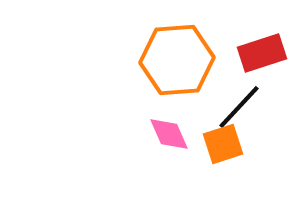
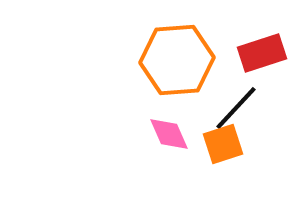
black line: moved 3 px left, 1 px down
